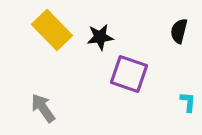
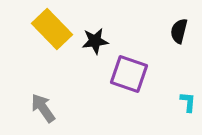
yellow rectangle: moved 1 px up
black star: moved 5 px left, 4 px down
